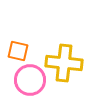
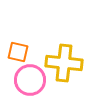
orange square: moved 1 px down
